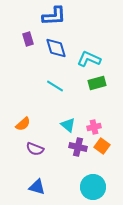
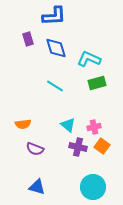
orange semicircle: rotated 35 degrees clockwise
